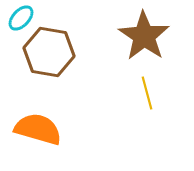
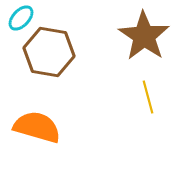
yellow line: moved 1 px right, 4 px down
orange semicircle: moved 1 px left, 2 px up
